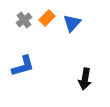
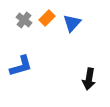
gray cross: rotated 14 degrees counterclockwise
blue L-shape: moved 2 px left
black arrow: moved 4 px right
